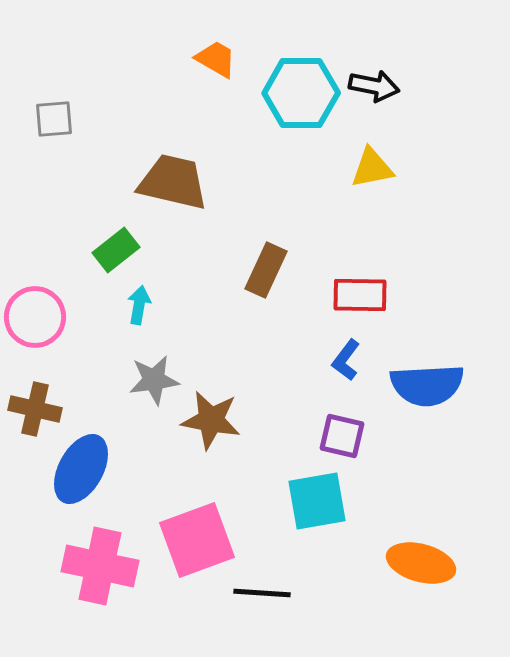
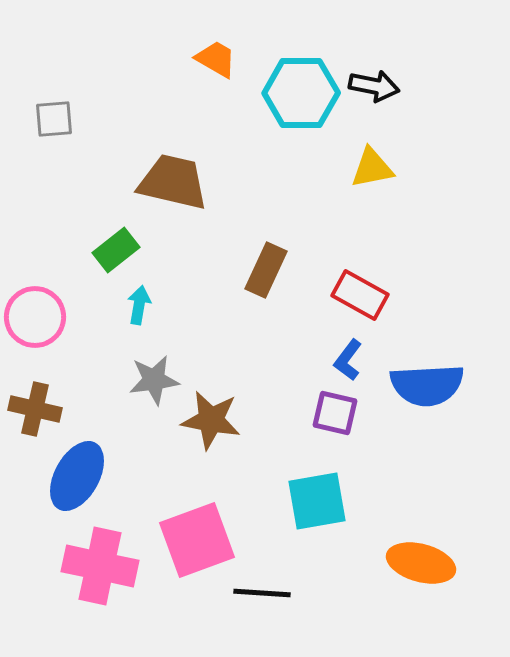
red rectangle: rotated 28 degrees clockwise
blue L-shape: moved 2 px right
purple square: moved 7 px left, 23 px up
blue ellipse: moved 4 px left, 7 px down
